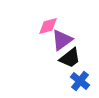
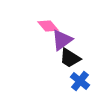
pink diamond: rotated 65 degrees clockwise
black trapezoid: rotated 70 degrees clockwise
